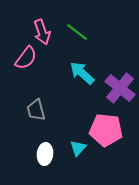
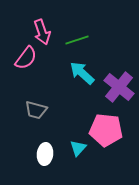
green line: moved 8 px down; rotated 55 degrees counterclockwise
purple cross: moved 1 px left, 1 px up
gray trapezoid: rotated 60 degrees counterclockwise
